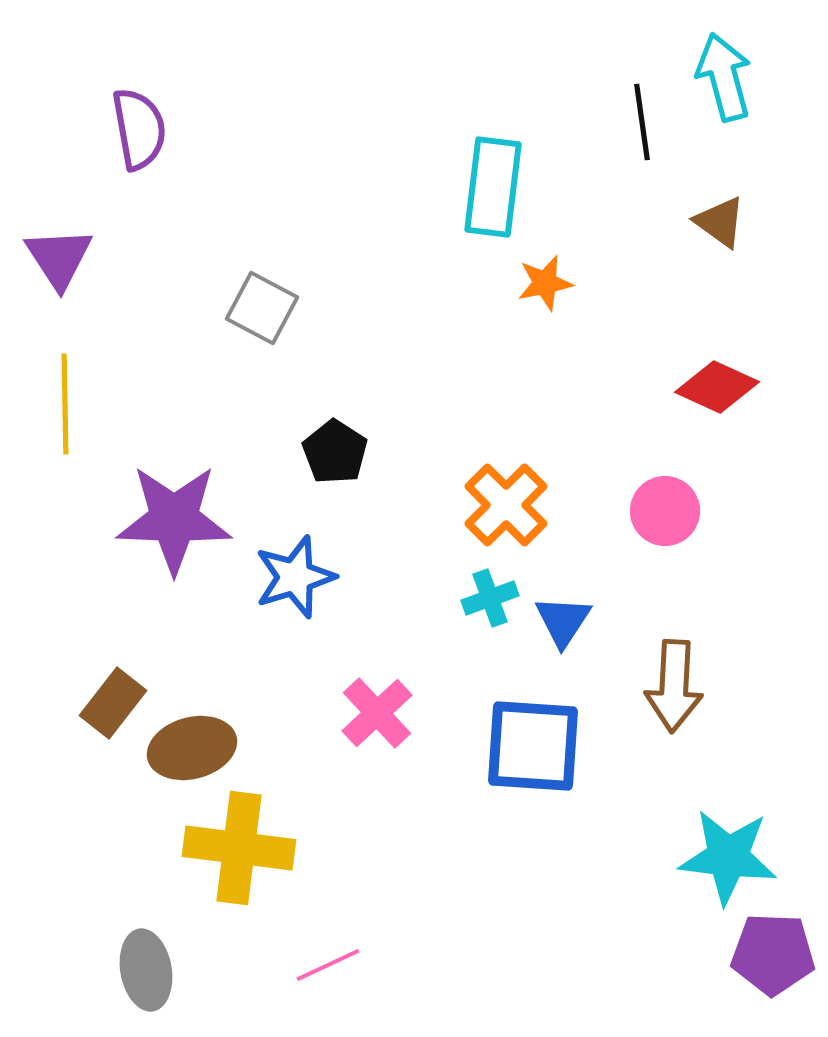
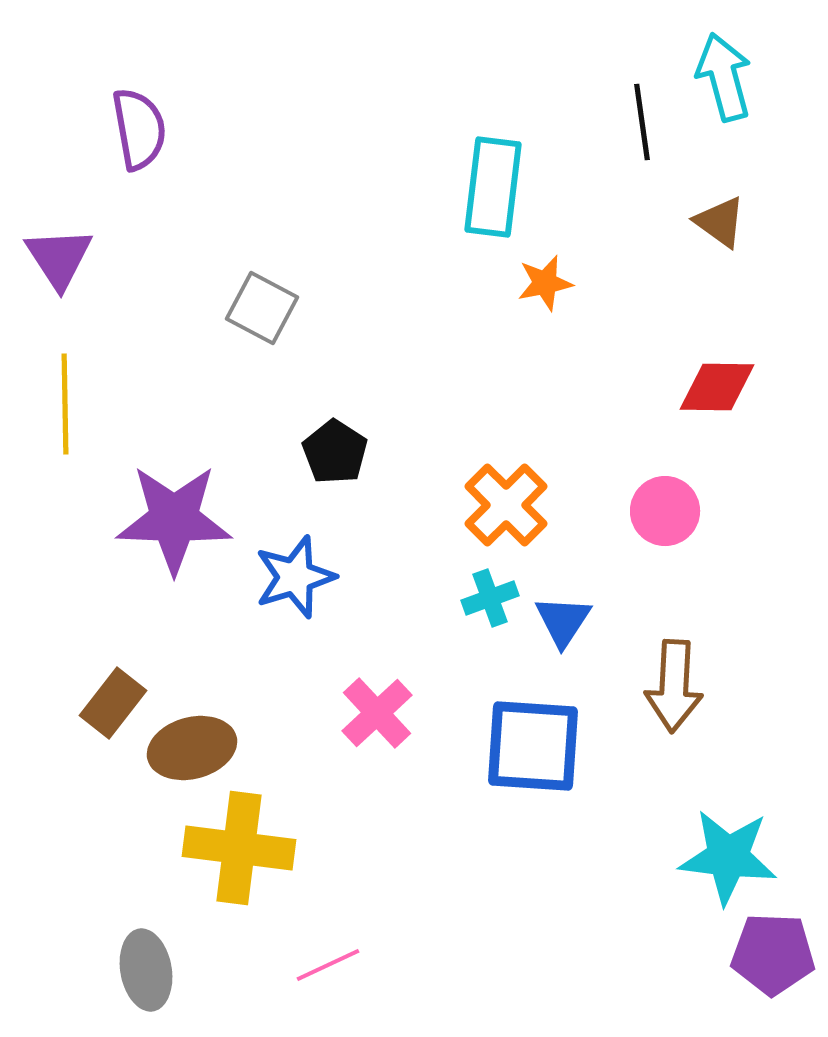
red diamond: rotated 24 degrees counterclockwise
